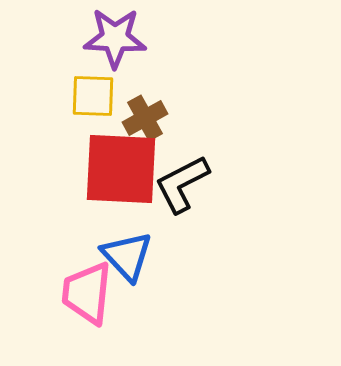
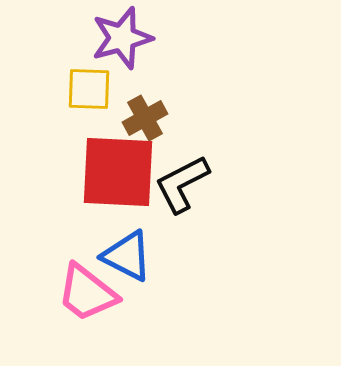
purple star: moved 7 px right; rotated 18 degrees counterclockwise
yellow square: moved 4 px left, 7 px up
red square: moved 3 px left, 3 px down
blue triangle: rotated 20 degrees counterclockwise
pink trapezoid: rotated 58 degrees counterclockwise
